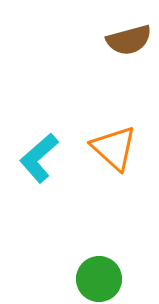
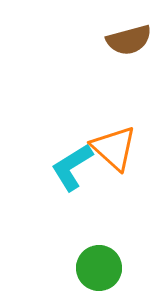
cyan L-shape: moved 33 px right, 9 px down; rotated 9 degrees clockwise
green circle: moved 11 px up
